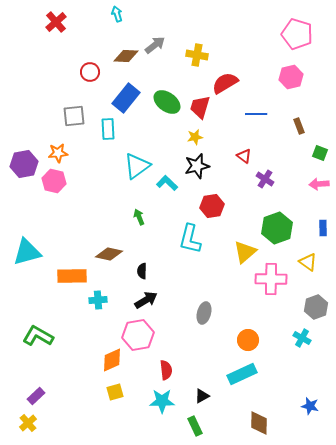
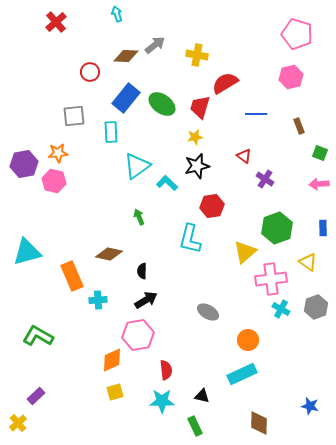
green ellipse at (167, 102): moved 5 px left, 2 px down
cyan rectangle at (108, 129): moved 3 px right, 3 px down
orange rectangle at (72, 276): rotated 68 degrees clockwise
pink cross at (271, 279): rotated 8 degrees counterclockwise
gray ellipse at (204, 313): moved 4 px right, 1 px up; rotated 75 degrees counterclockwise
cyan cross at (302, 338): moved 21 px left, 29 px up
black triangle at (202, 396): rotated 42 degrees clockwise
yellow cross at (28, 423): moved 10 px left
